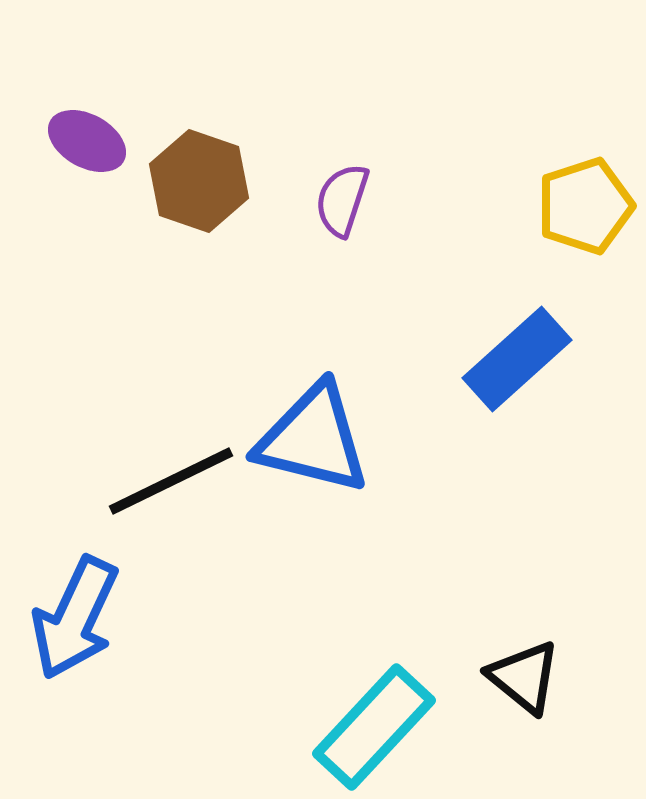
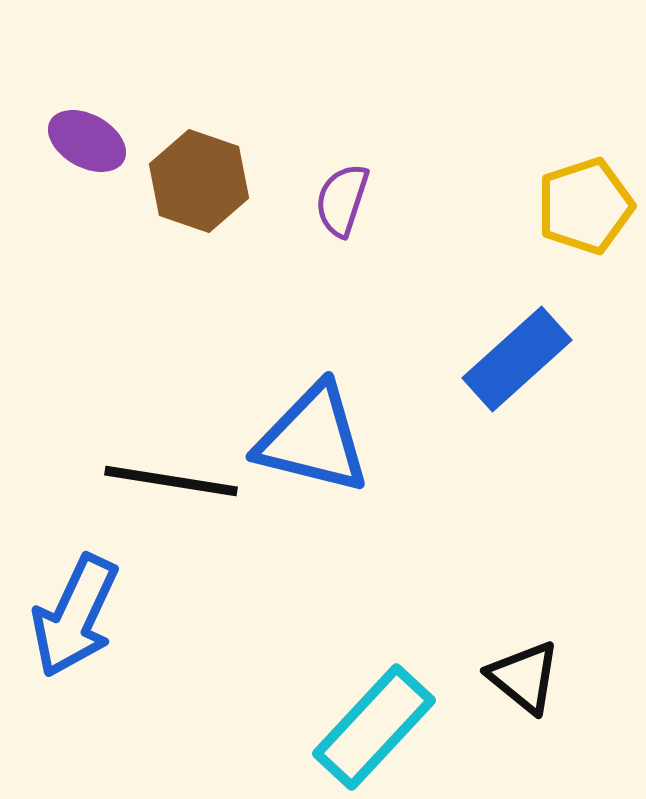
black line: rotated 35 degrees clockwise
blue arrow: moved 2 px up
